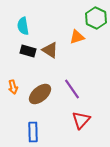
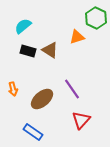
cyan semicircle: rotated 60 degrees clockwise
orange arrow: moved 2 px down
brown ellipse: moved 2 px right, 5 px down
blue rectangle: rotated 54 degrees counterclockwise
